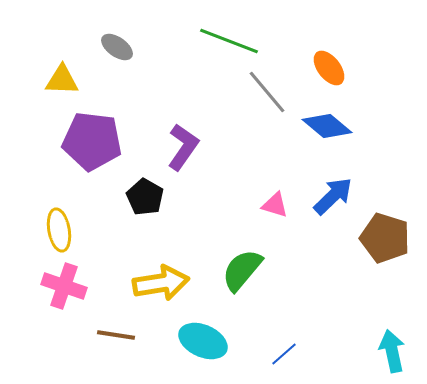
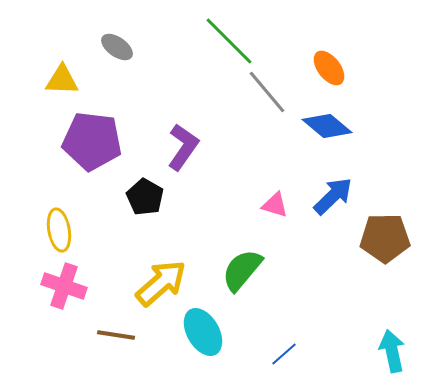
green line: rotated 24 degrees clockwise
brown pentagon: rotated 18 degrees counterclockwise
yellow arrow: rotated 32 degrees counterclockwise
cyan ellipse: moved 9 px up; rotated 36 degrees clockwise
